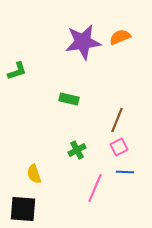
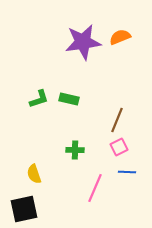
green L-shape: moved 22 px right, 28 px down
green cross: moved 2 px left; rotated 30 degrees clockwise
blue line: moved 2 px right
black square: moved 1 px right; rotated 16 degrees counterclockwise
